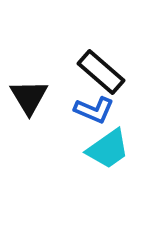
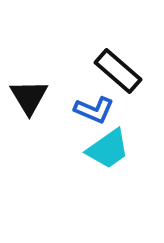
black rectangle: moved 17 px right, 1 px up
